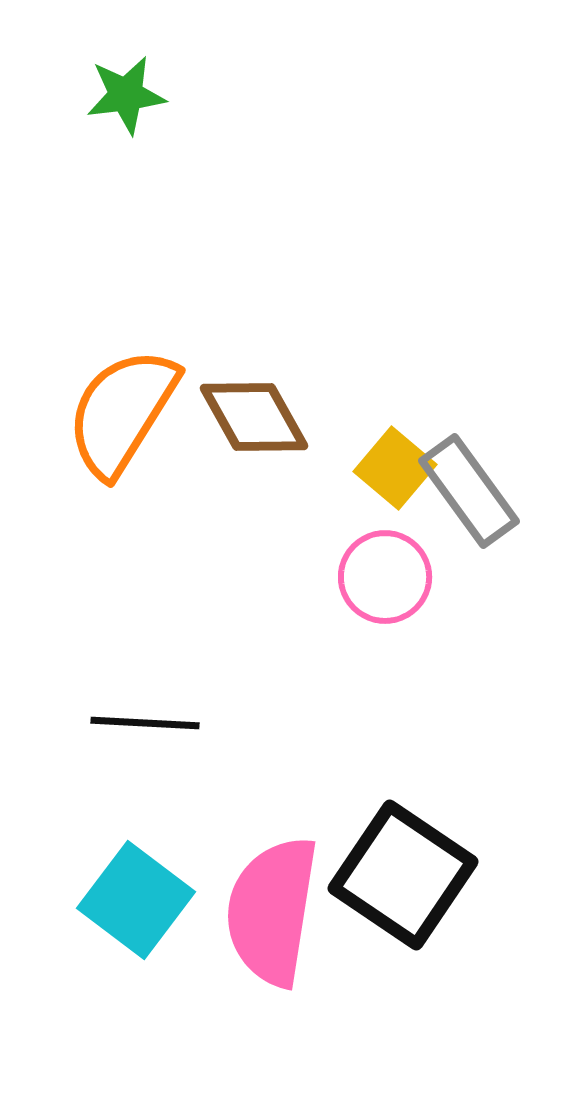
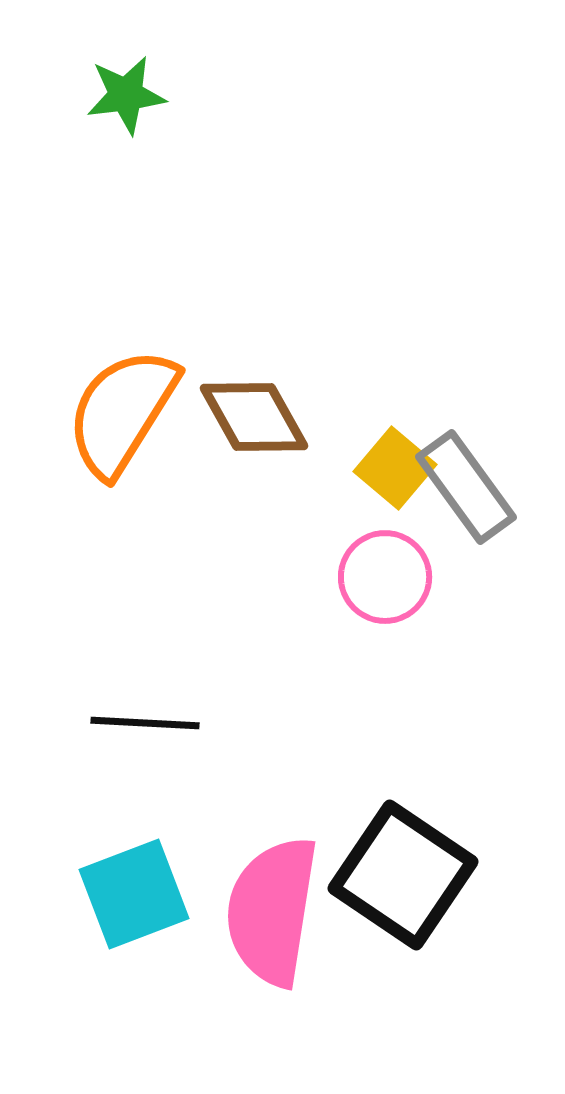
gray rectangle: moved 3 px left, 4 px up
cyan square: moved 2 px left, 6 px up; rotated 32 degrees clockwise
